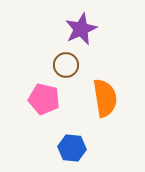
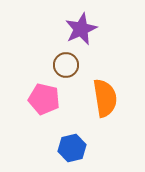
blue hexagon: rotated 20 degrees counterclockwise
